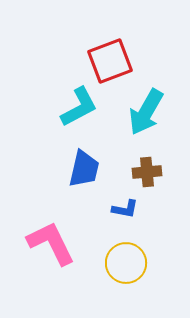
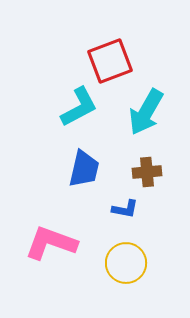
pink L-shape: rotated 44 degrees counterclockwise
